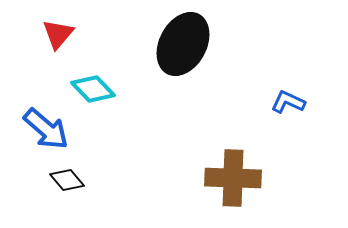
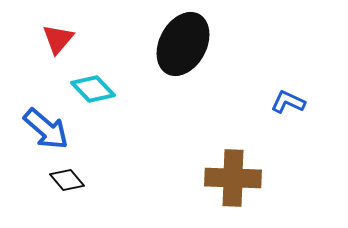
red triangle: moved 5 px down
